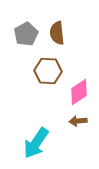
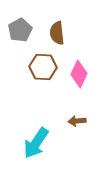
gray pentagon: moved 6 px left, 4 px up
brown hexagon: moved 5 px left, 4 px up
pink diamond: moved 18 px up; rotated 32 degrees counterclockwise
brown arrow: moved 1 px left
